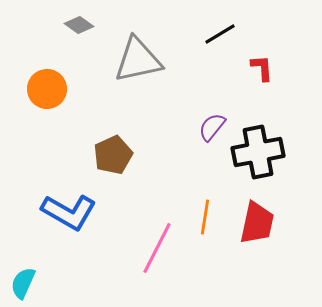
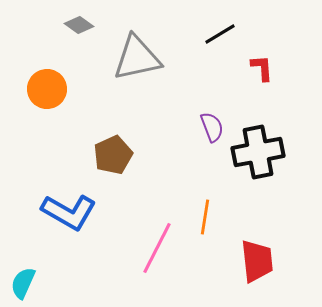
gray triangle: moved 1 px left, 2 px up
purple semicircle: rotated 120 degrees clockwise
red trapezoid: moved 38 px down; rotated 18 degrees counterclockwise
